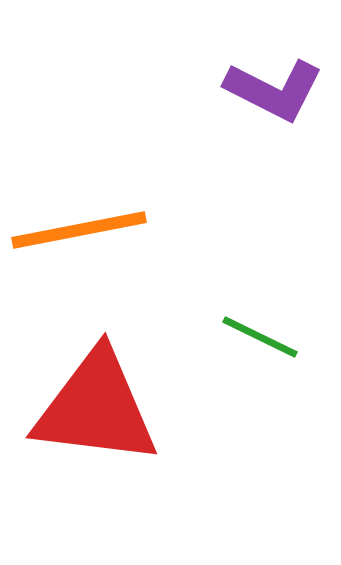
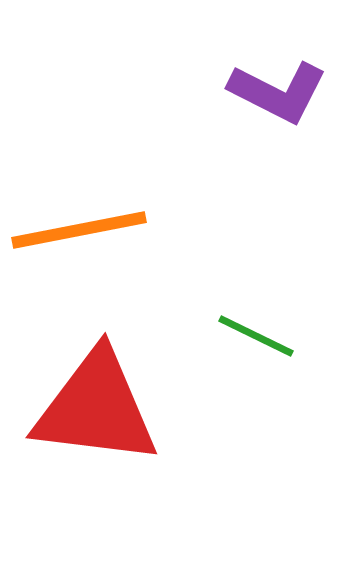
purple L-shape: moved 4 px right, 2 px down
green line: moved 4 px left, 1 px up
